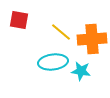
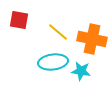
yellow line: moved 3 px left
orange cross: rotated 16 degrees clockwise
